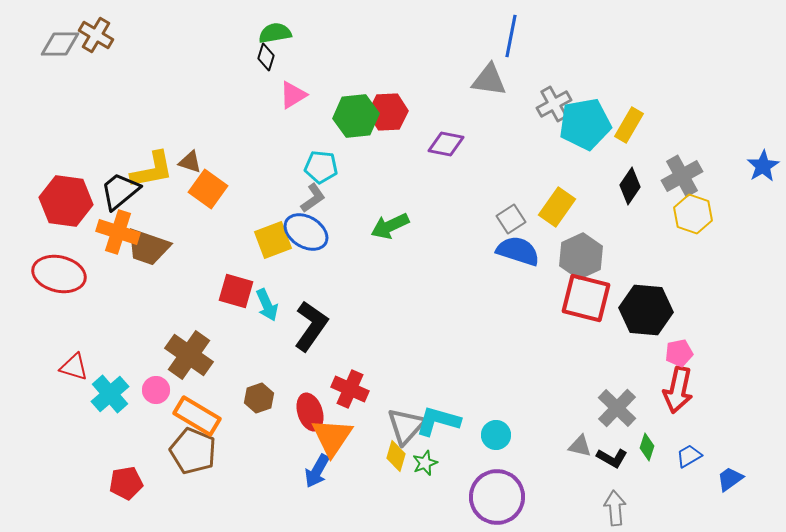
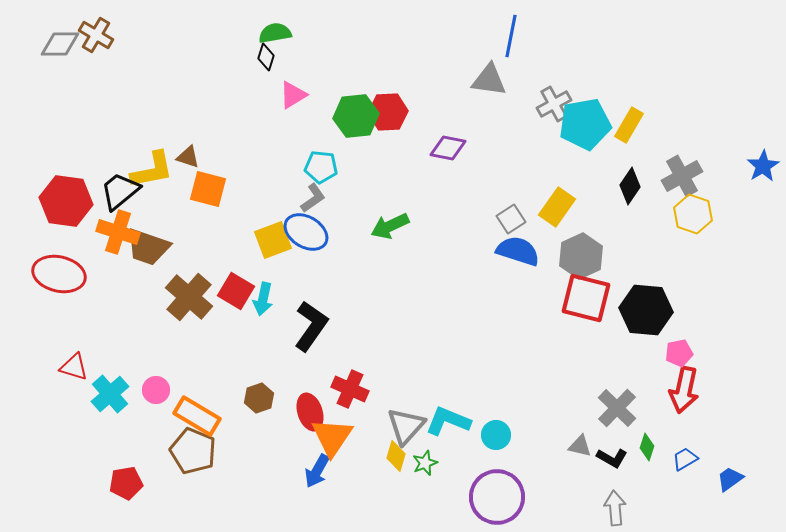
purple diamond at (446, 144): moved 2 px right, 4 px down
brown triangle at (190, 162): moved 2 px left, 5 px up
orange square at (208, 189): rotated 21 degrees counterclockwise
red square at (236, 291): rotated 15 degrees clockwise
cyan arrow at (267, 305): moved 4 px left, 6 px up; rotated 36 degrees clockwise
brown cross at (189, 355): moved 58 px up; rotated 6 degrees clockwise
red arrow at (678, 390): moved 6 px right
cyan L-shape at (438, 421): moved 10 px right; rotated 6 degrees clockwise
blue trapezoid at (689, 456): moved 4 px left, 3 px down
